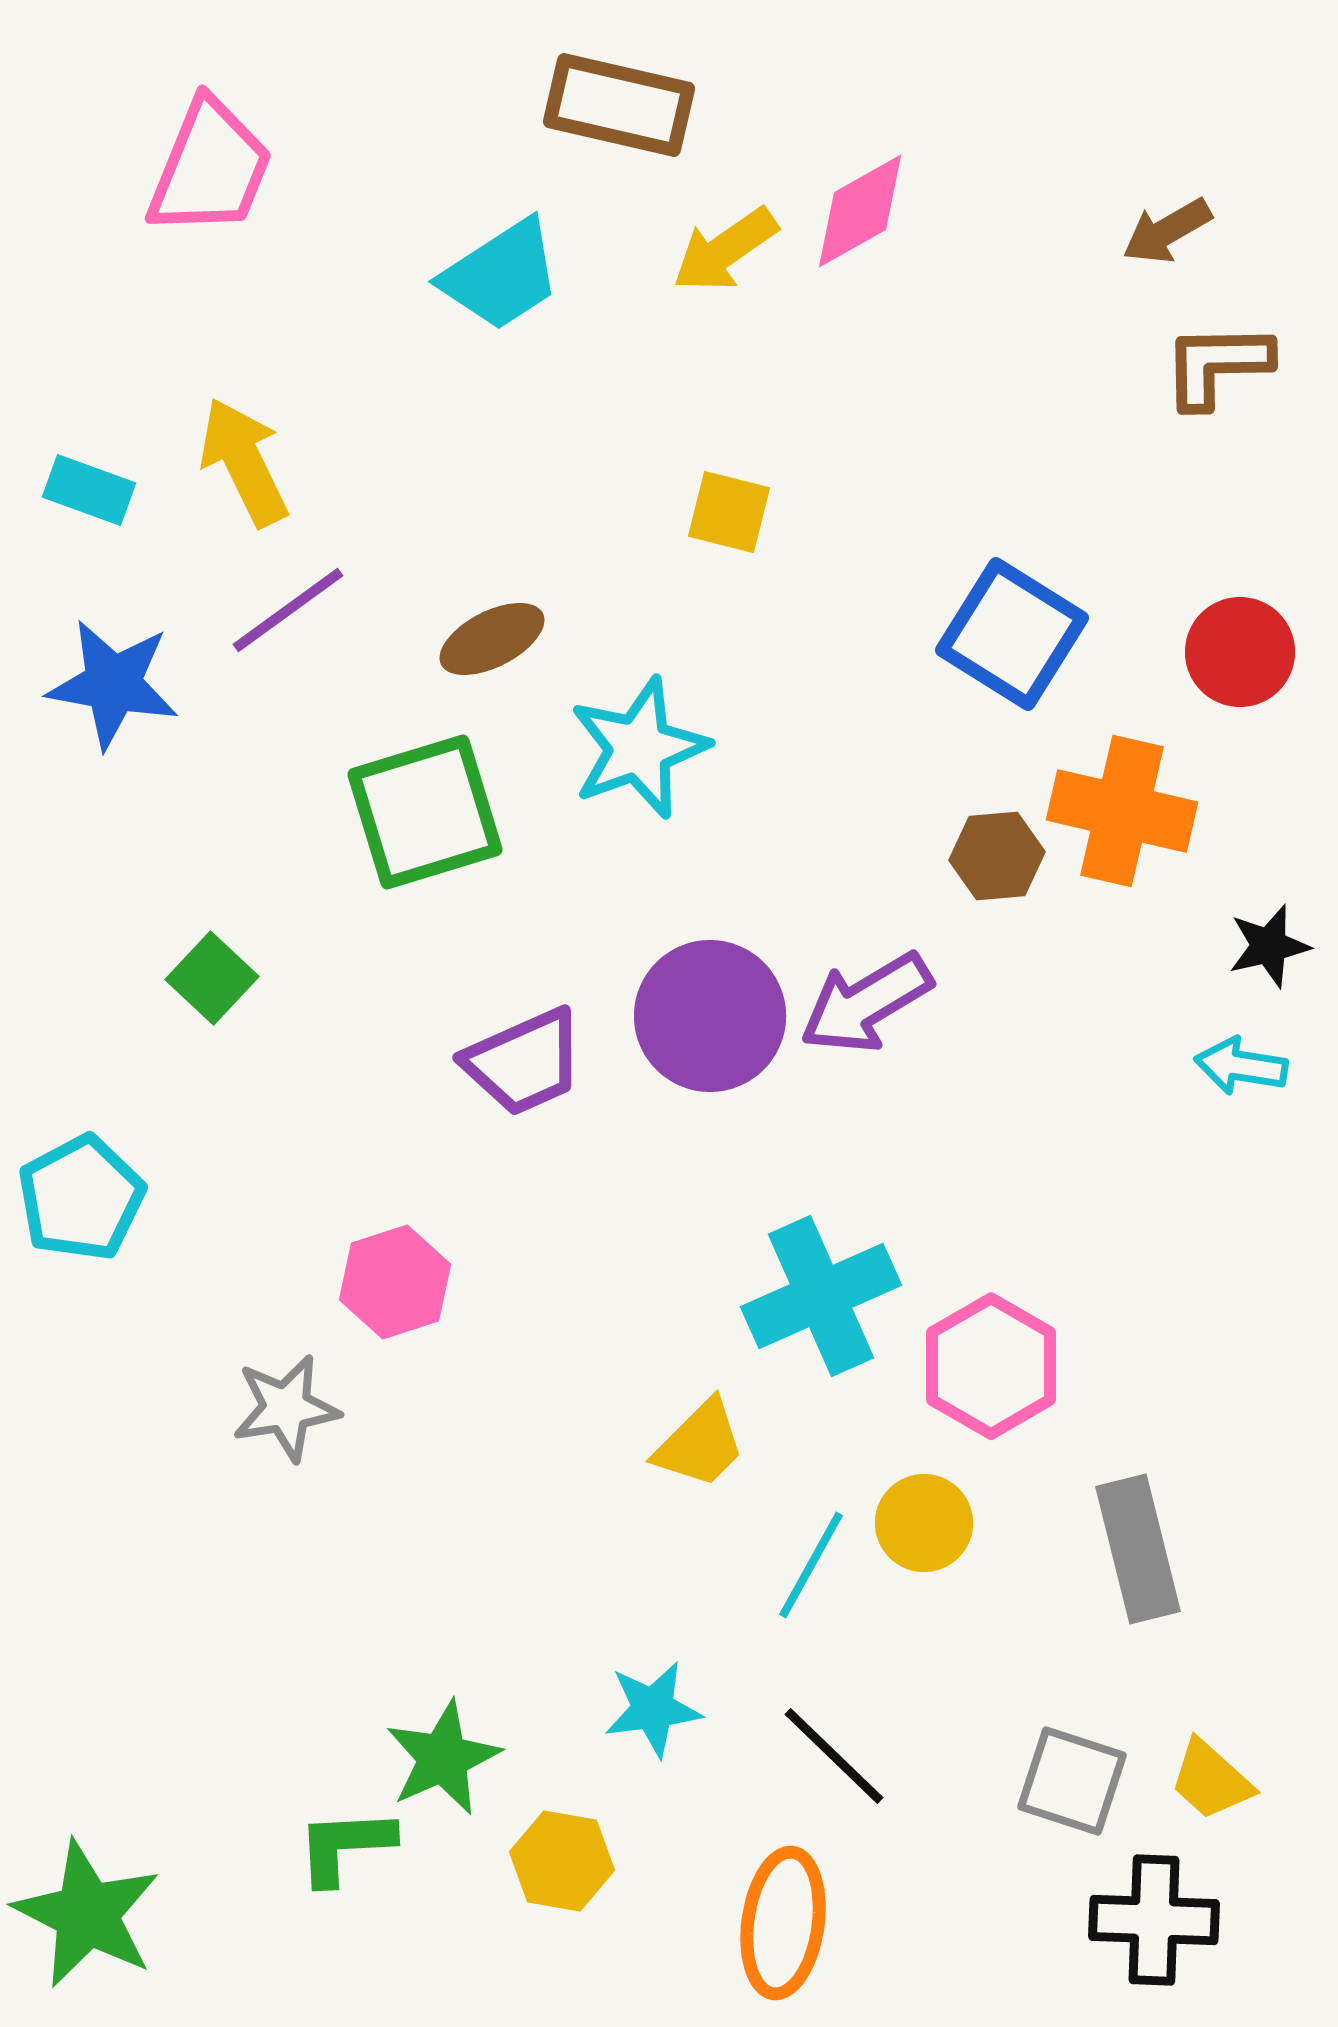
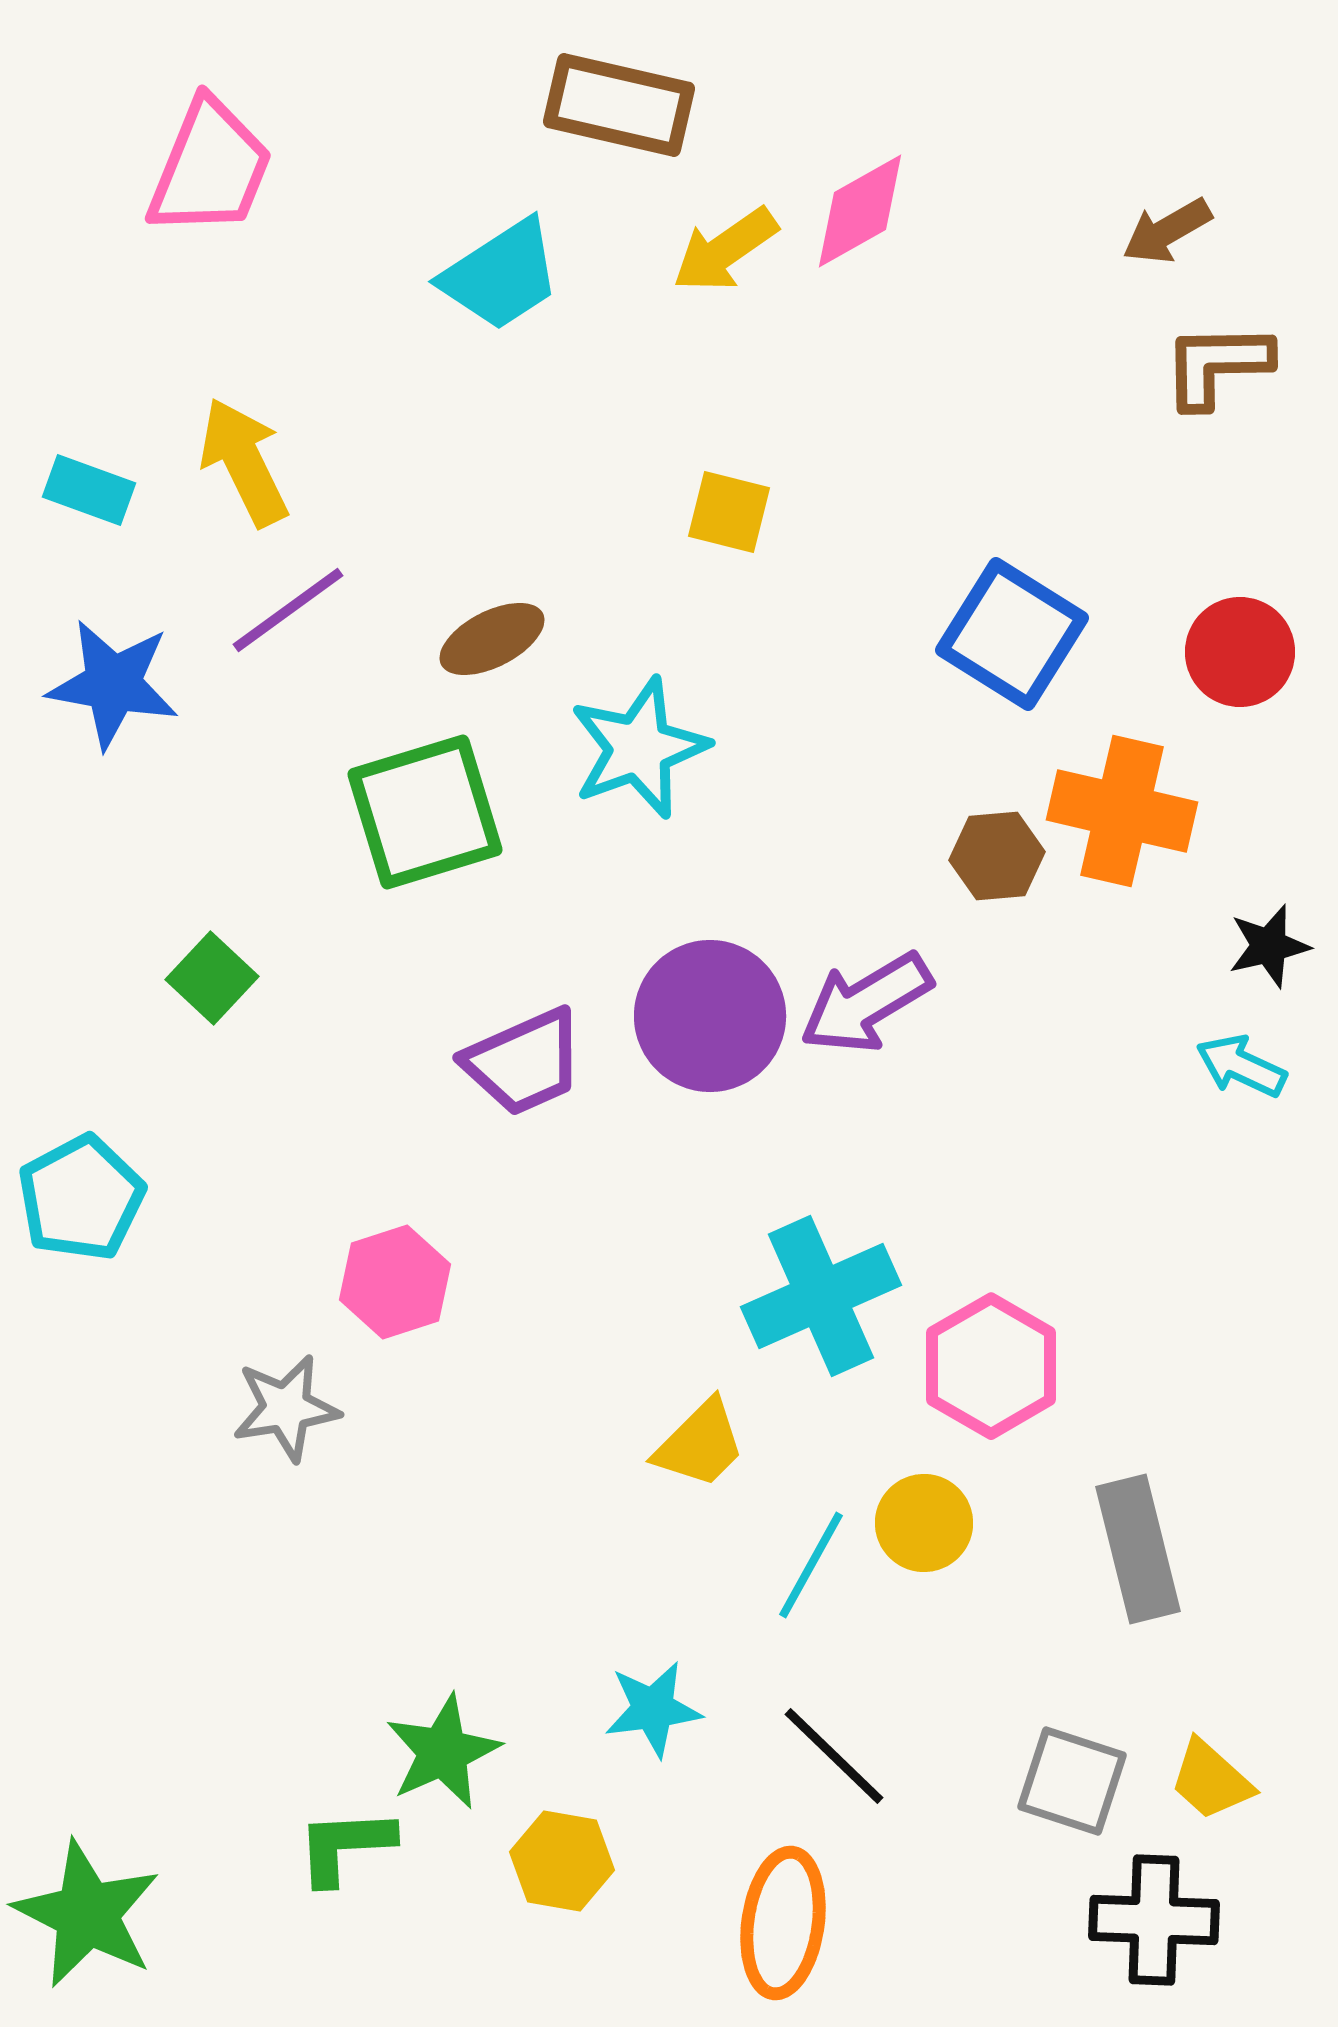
cyan arrow at (1241, 1066): rotated 16 degrees clockwise
green star at (443, 1758): moved 6 px up
